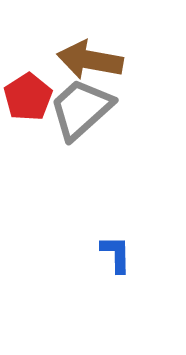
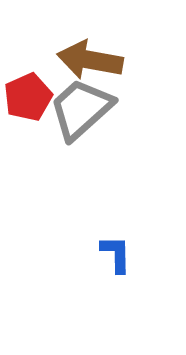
red pentagon: rotated 9 degrees clockwise
